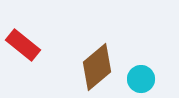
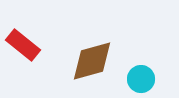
brown diamond: moved 5 px left, 6 px up; rotated 24 degrees clockwise
